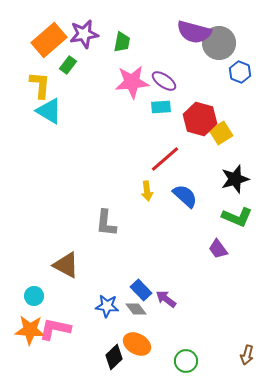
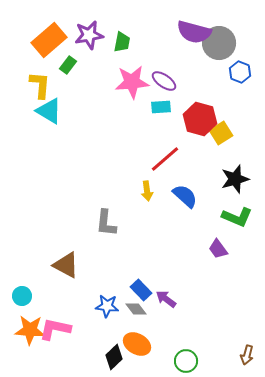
purple star: moved 5 px right, 1 px down
cyan circle: moved 12 px left
